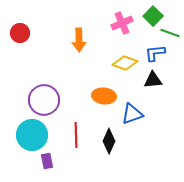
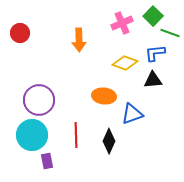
purple circle: moved 5 px left
